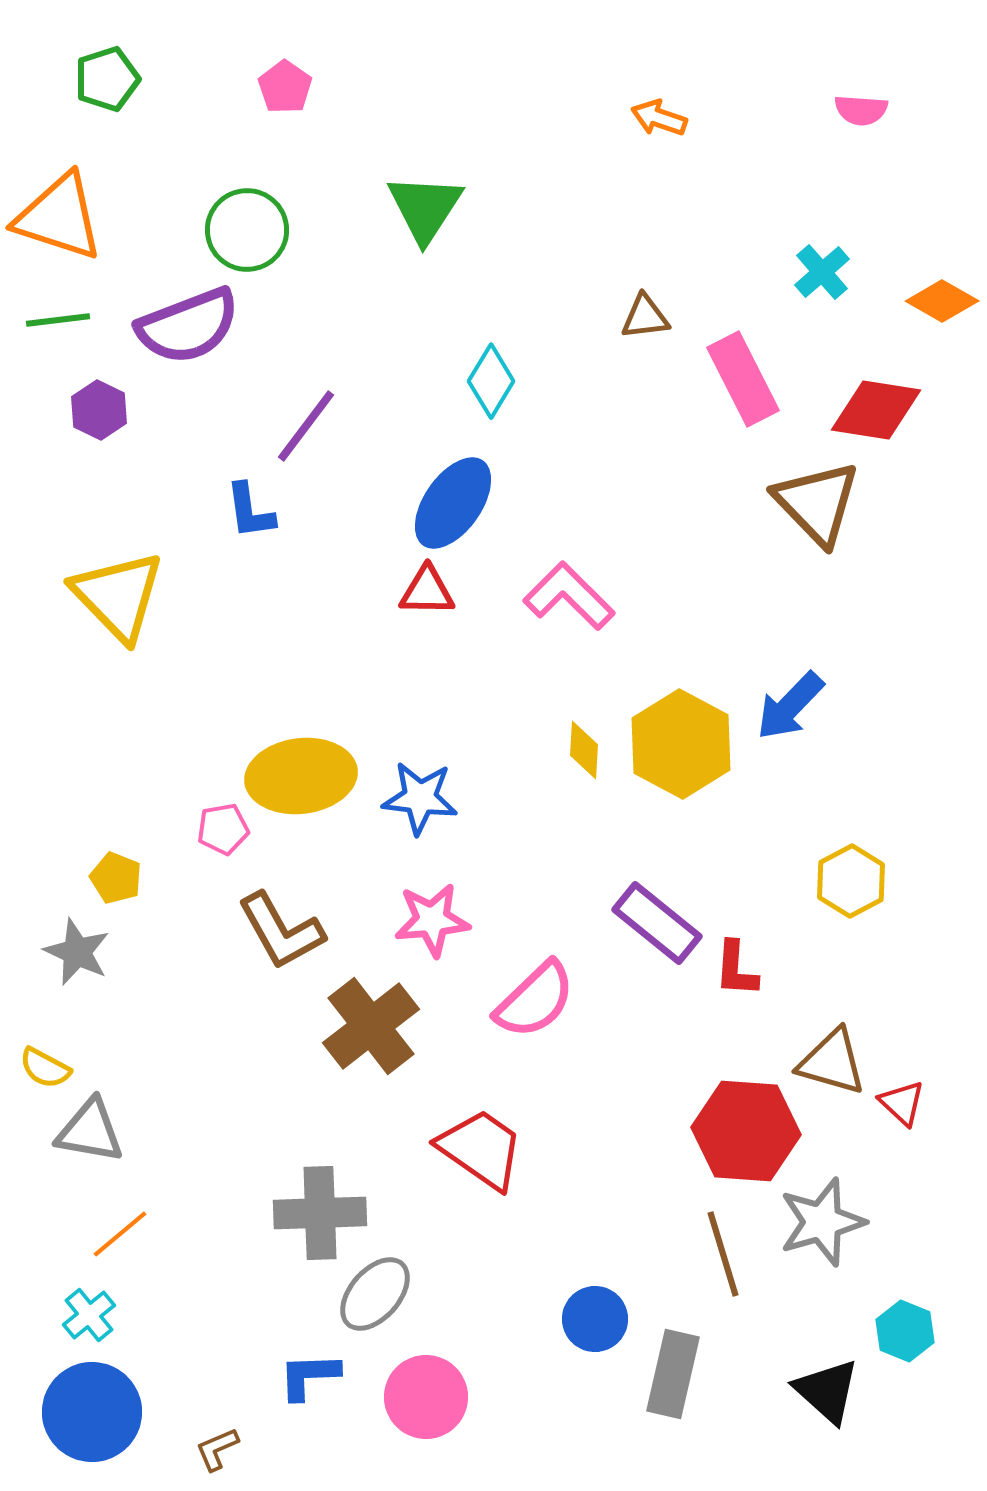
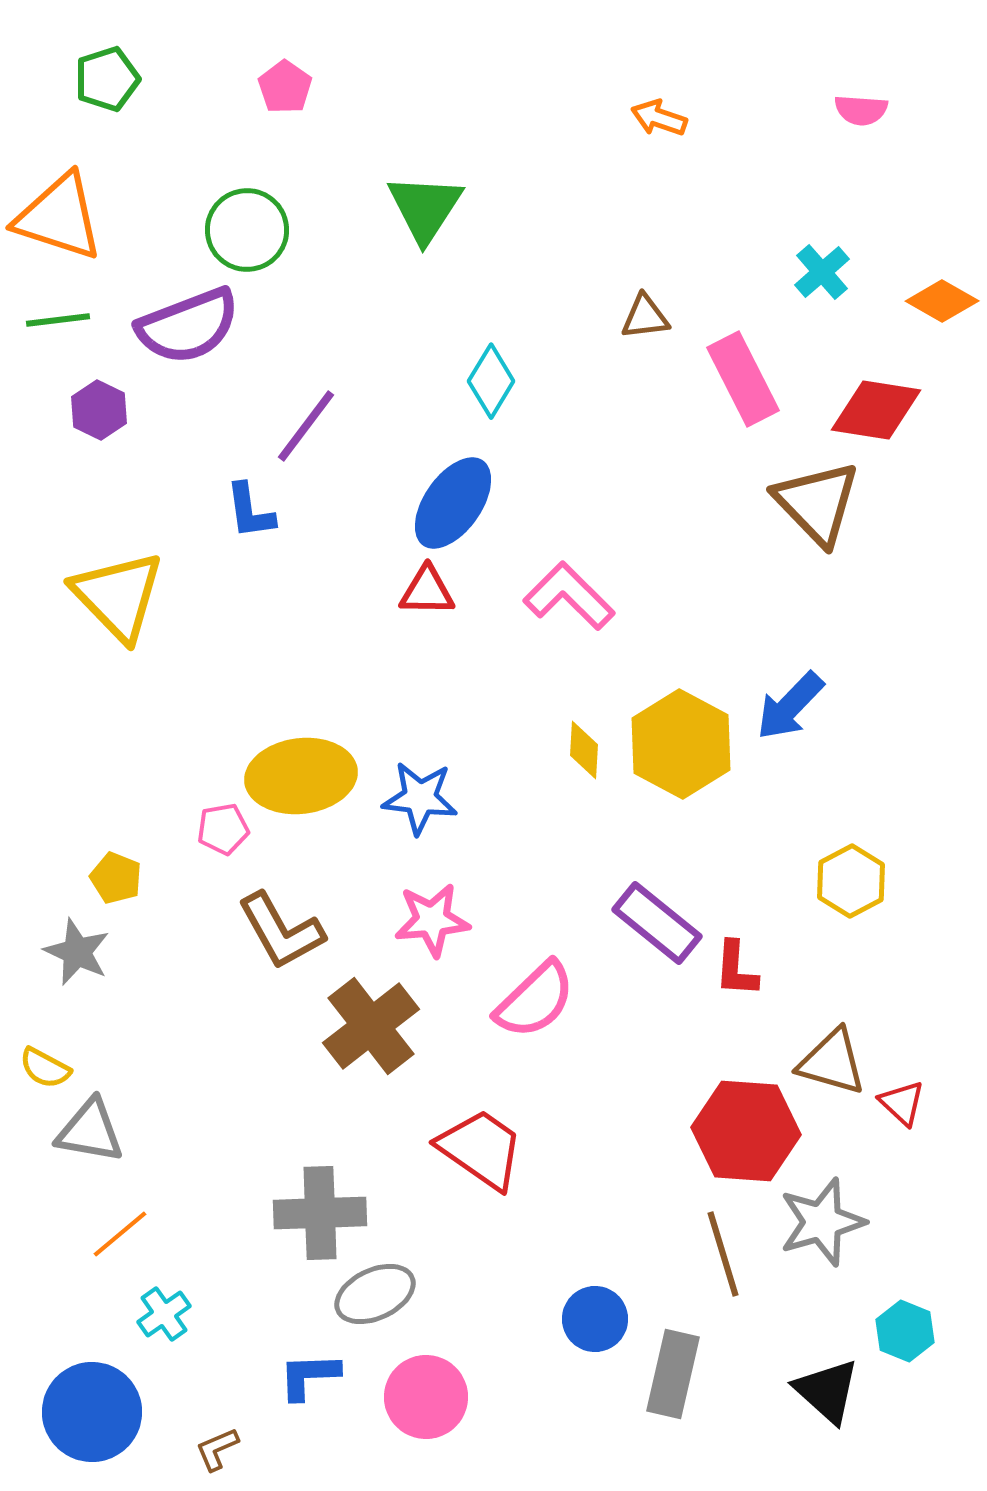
gray ellipse at (375, 1294): rotated 24 degrees clockwise
cyan cross at (89, 1315): moved 75 px right, 1 px up; rotated 4 degrees clockwise
